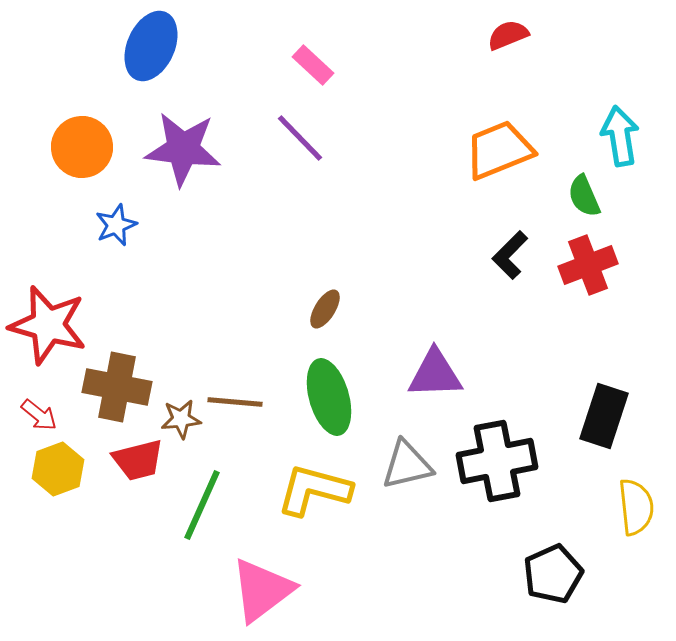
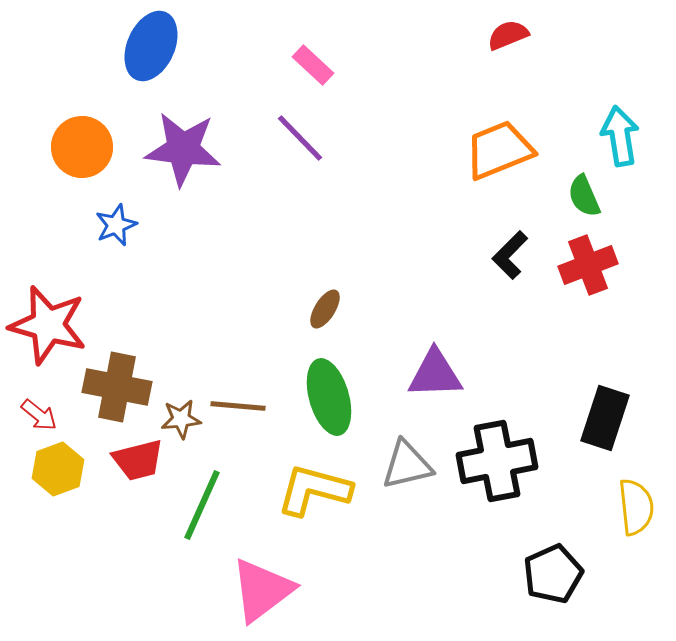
brown line: moved 3 px right, 4 px down
black rectangle: moved 1 px right, 2 px down
